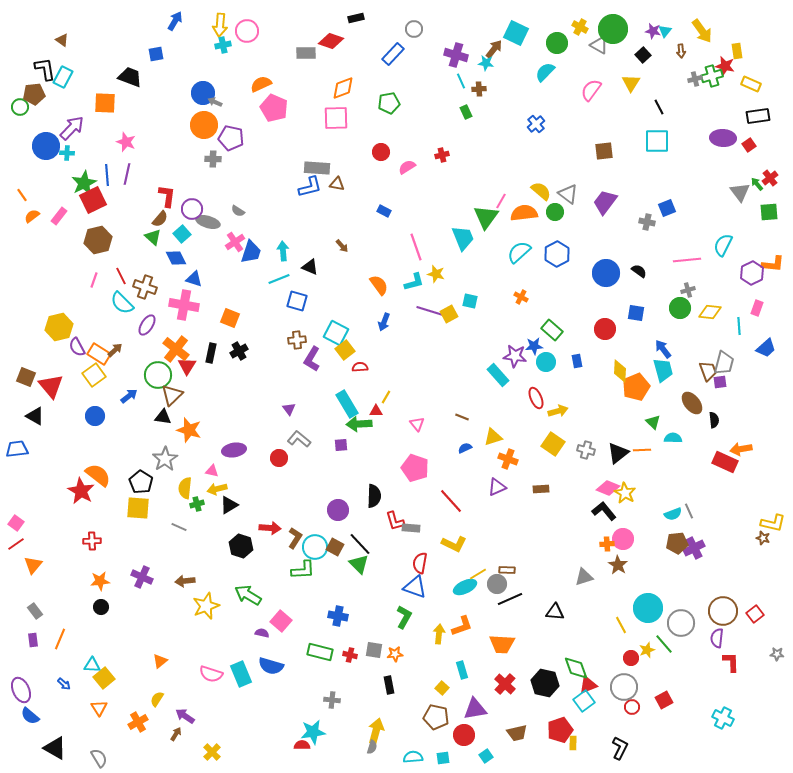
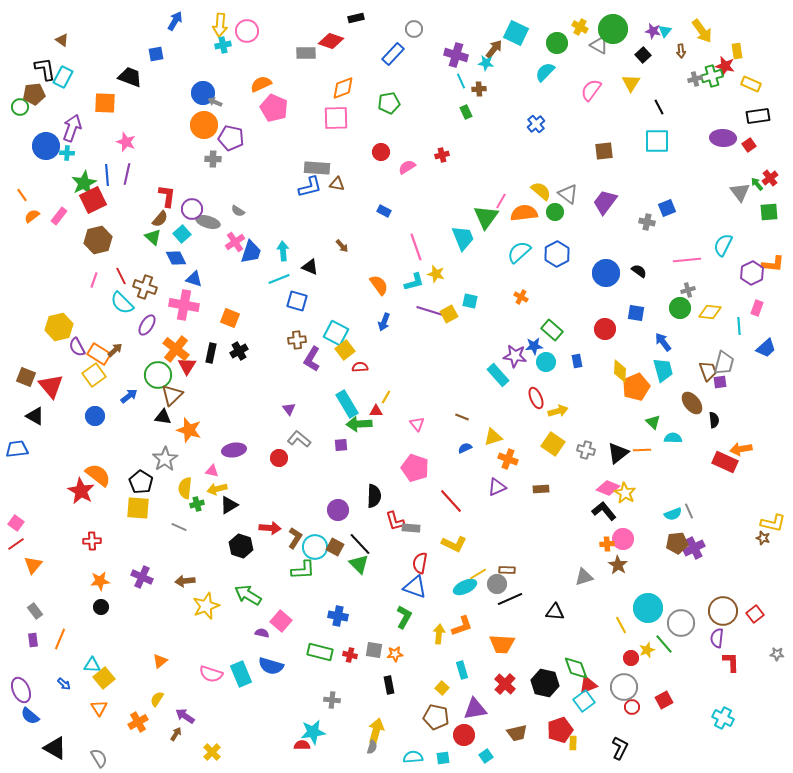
purple arrow at (72, 128): rotated 24 degrees counterclockwise
blue arrow at (663, 349): moved 7 px up
